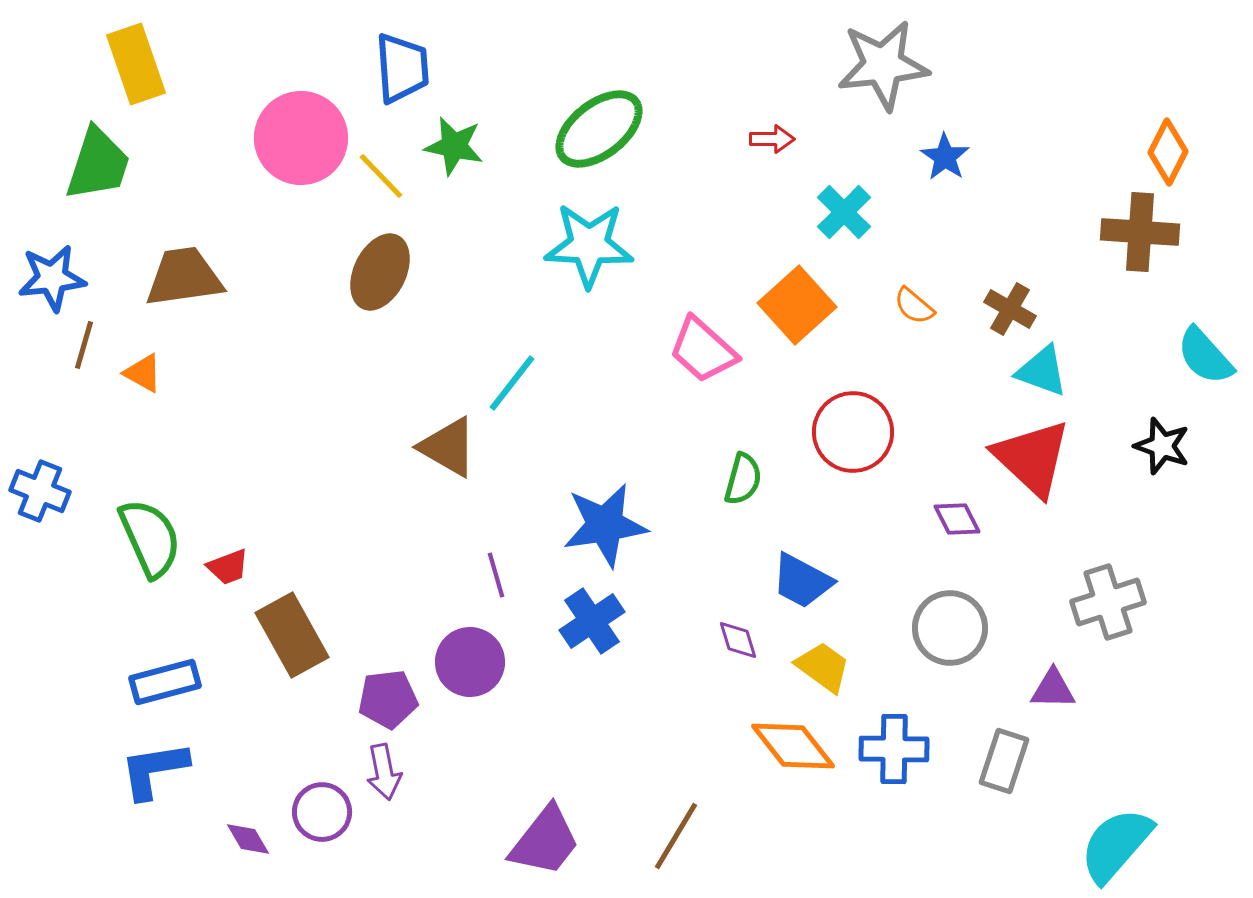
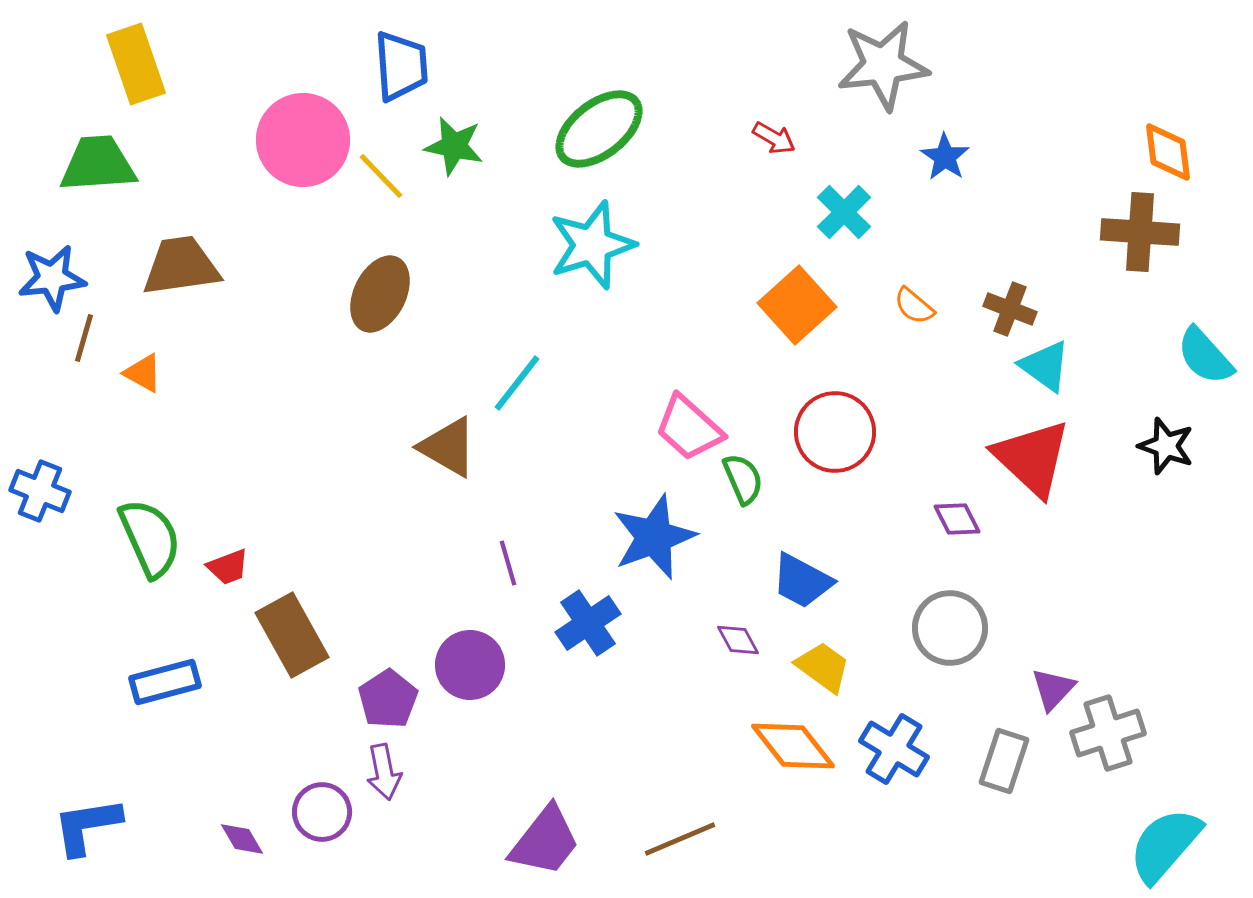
blue trapezoid at (402, 68): moved 1 px left, 2 px up
pink circle at (301, 138): moved 2 px right, 2 px down
red arrow at (772, 139): moved 2 px right, 1 px up; rotated 30 degrees clockwise
orange diamond at (1168, 152): rotated 34 degrees counterclockwise
green trapezoid at (98, 164): rotated 112 degrees counterclockwise
cyan star at (589, 245): moved 3 px right; rotated 20 degrees counterclockwise
brown ellipse at (380, 272): moved 22 px down
brown trapezoid at (184, 277): moved 3 px left, 11 px up
brown cross at (1010, 309): rotated 9 degrees counterclockwise
brown line at (84, 345): moved 7 px up
pink trapezoid at (703, 350): moved 14 px left, 78 px down
cyan triangle at (1042, 371): moved 3 px right, 5 px up; rotated 16 degrees clockwise
cyan line at (512, 383): moved 5 px right
red circle at (853, 432): moved 18 px left
black star at (1162, 446): moved 4 px right
green semicircle at (743, 479): rotated 38 degrees counterclockwise
blue star at (605, 525): moved 49 px right, 12 px down; rotated 12 degrees counterclockwise
purple line at (496, 575): moved 12 px right, 12 px up
gray cross at (1108, 602): moved 131 px down
blue cross at (592, 621): moved 4 px left, 2 px down
purple diamond at (738, 640): rotated 12 degrees counterclockwise
purple circle at (470, 662): moved 3 px down
purple triangle at (1053, 689): rotated 48 degrees counterclockwise
purple pentagon at (388, 699): rotated 26 degrees counterclockwise
blue cross at (894, 749): rotated 30 degrees clockwise
blue L-shape at (154, 770): moved 67 px left, 56 px down
brown line at (676, 836): moved 4 px right, 3 px down; rotated 36 degrees clockwise
purple diamond at (248, 839): moved 6 px left
cyan semicircle at (1116, 845): moved 49 px right
